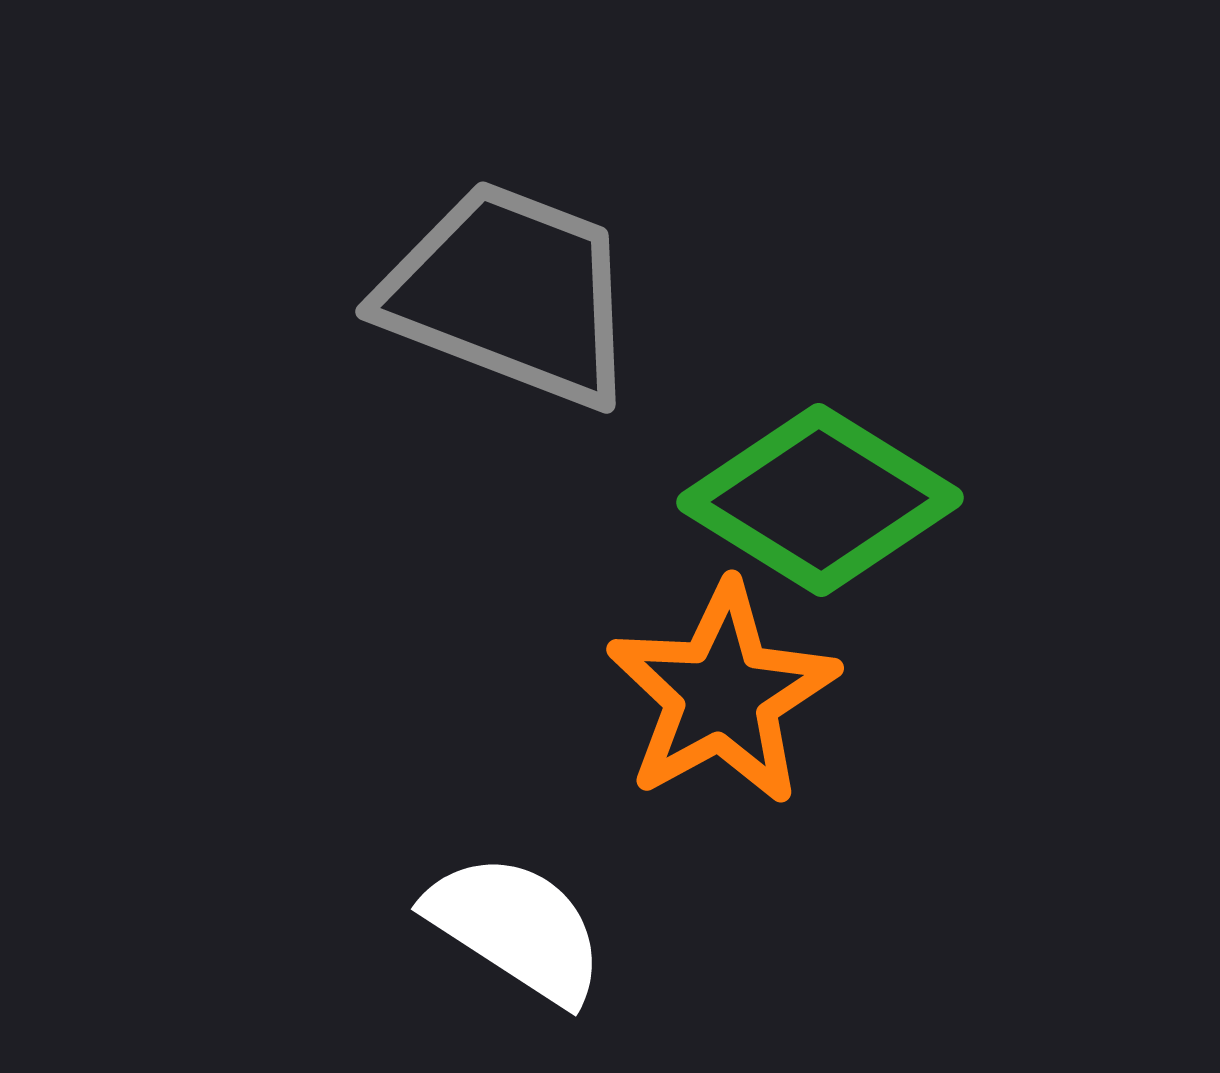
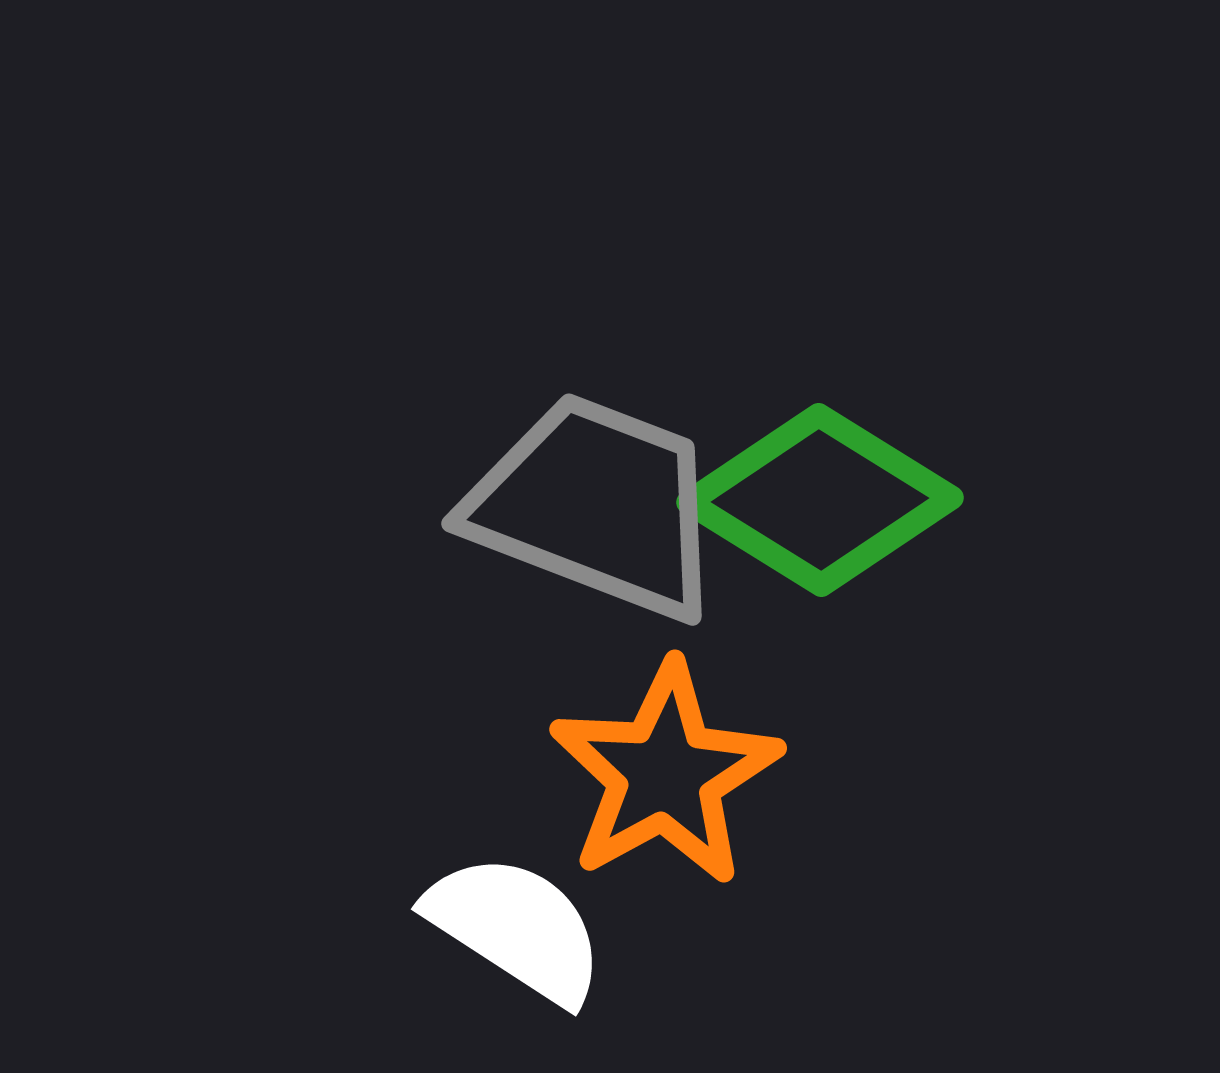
gray trapezoid: moved 86 px right, 212 px down
orange star: moved 57 px left, 80 px down
